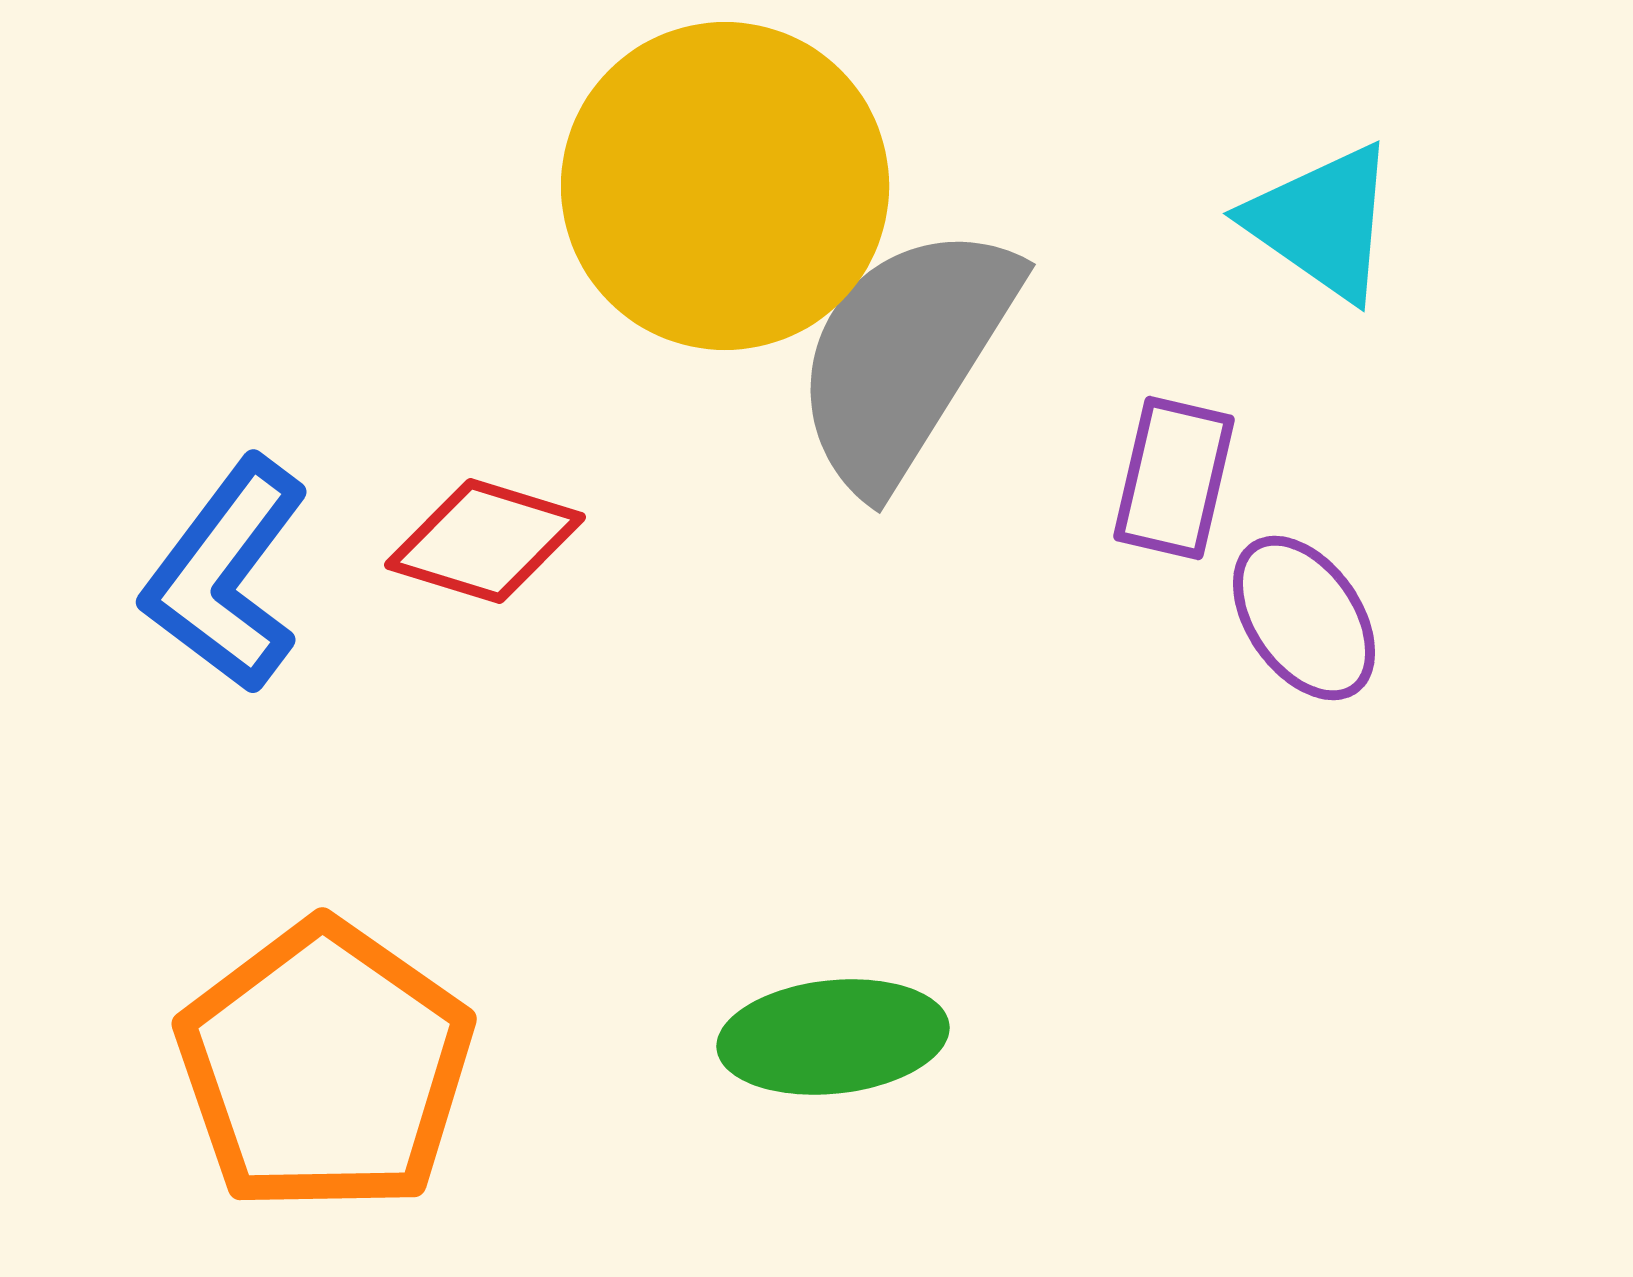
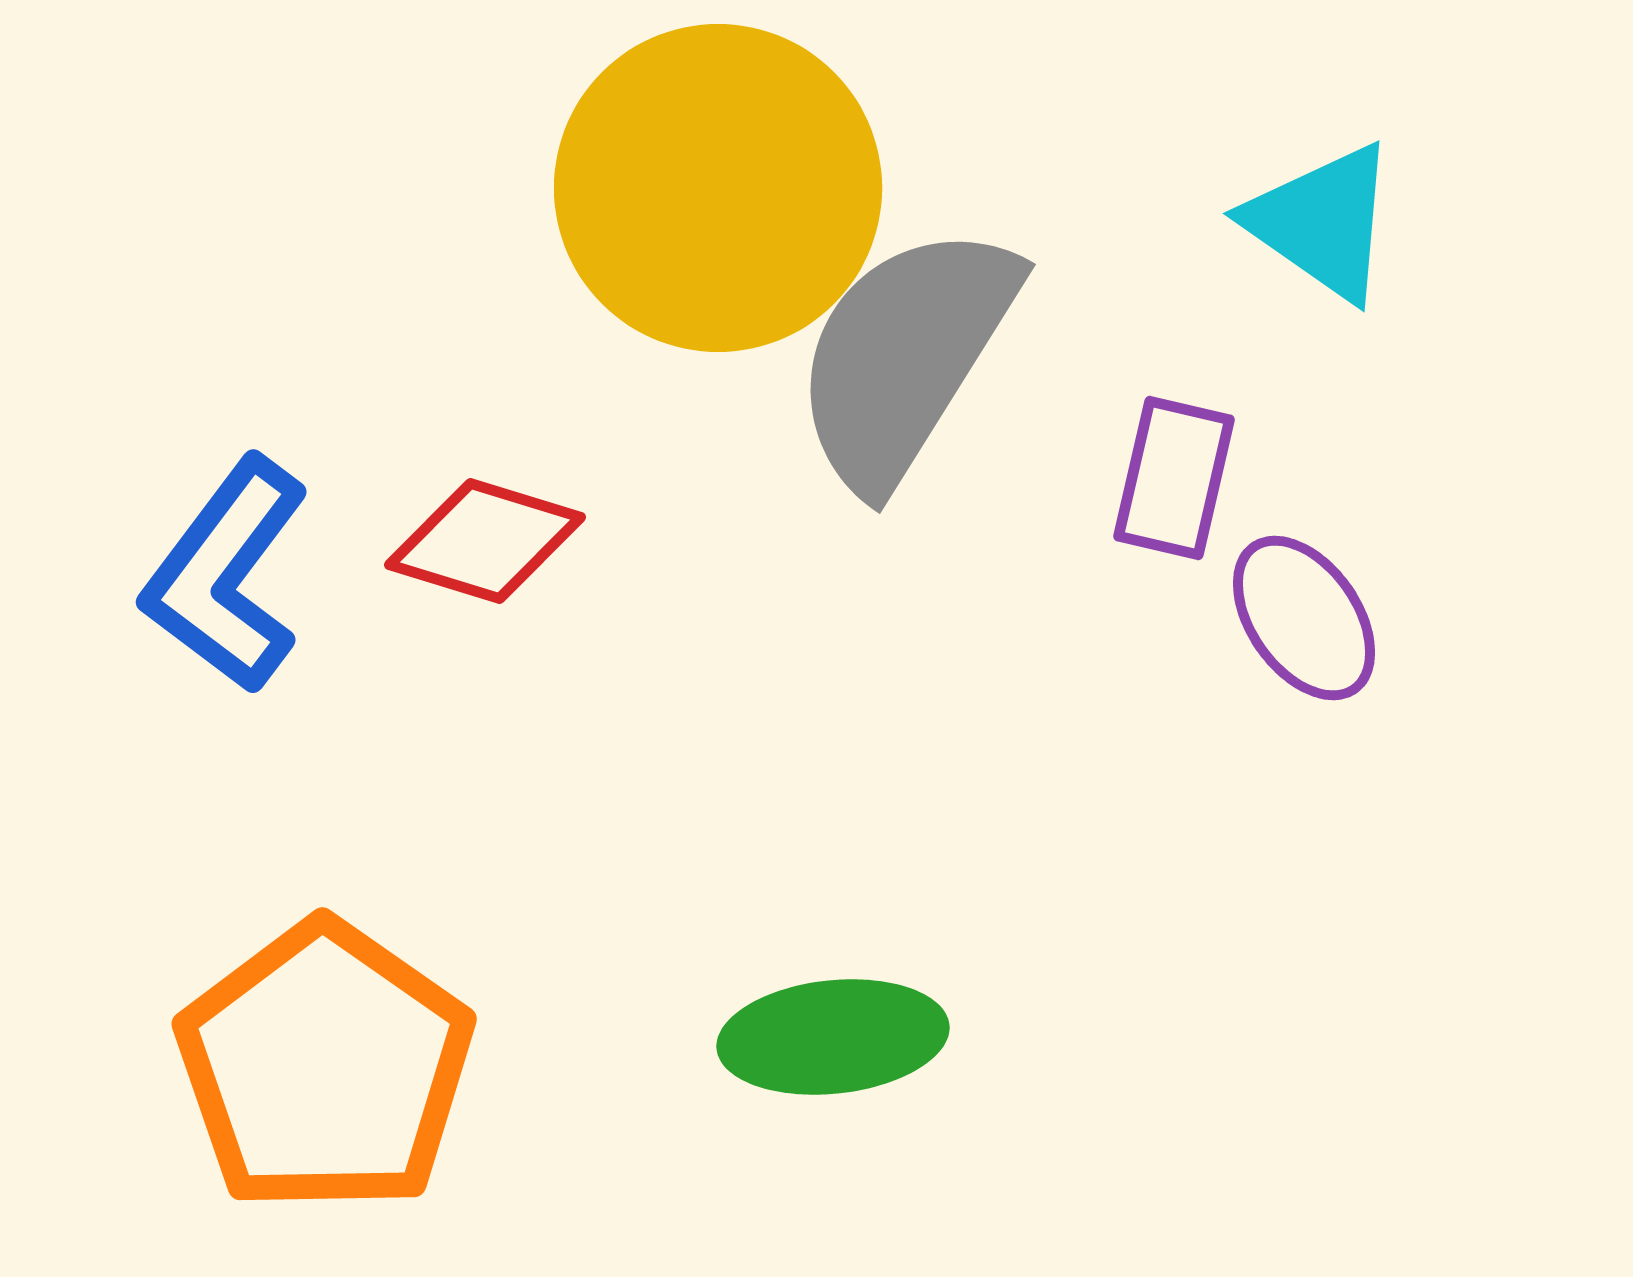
yellow circle: moved 7 px left, 2 px down
